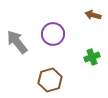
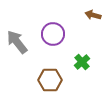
green cross: moved 10 px left, 5 px down; rotated 21 degrees counterclockwise
brown hexagon: rotated 15 degrees clockwise
